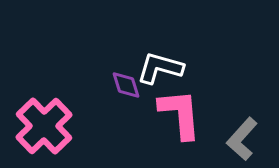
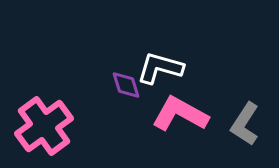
pink L-shape: rotated 56 degrees counterclockwise
pink cross: rotated 8 degrees clockwise
gray L-shape: moved 3 px right, 15 px up; rotated 9 degrees counterclockwise
